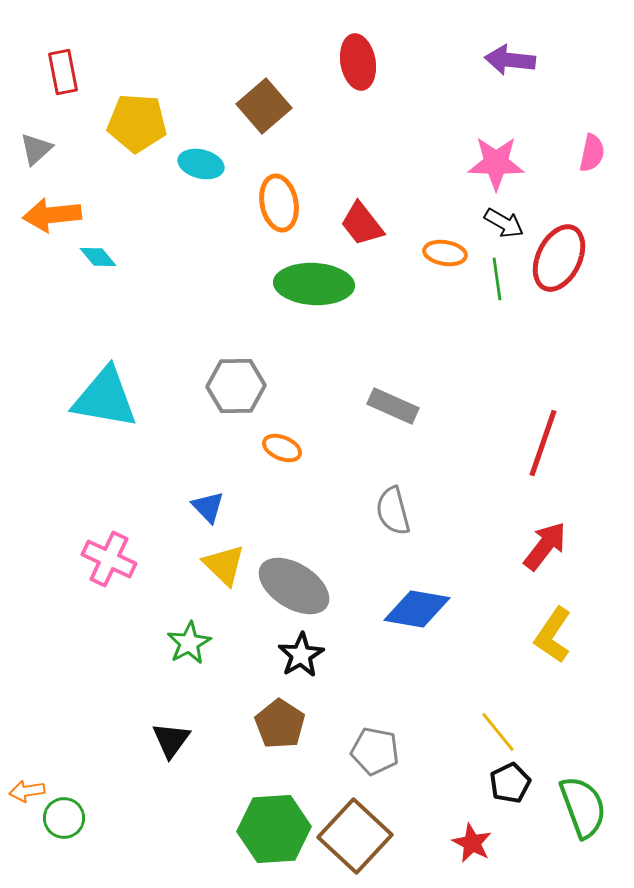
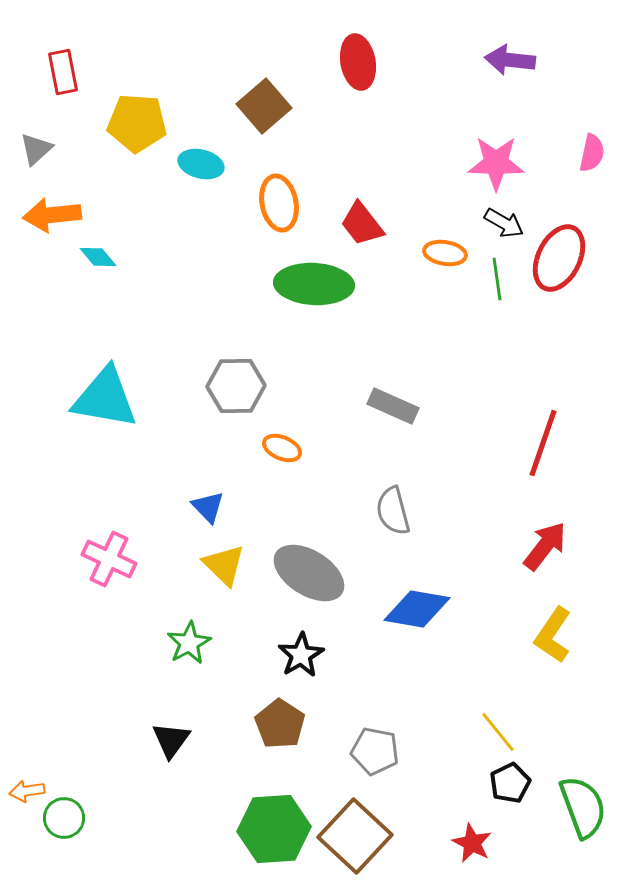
gray ellipse at (294, 586): moved 15 px right, 13 px up
